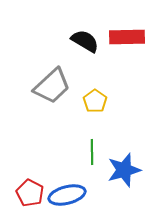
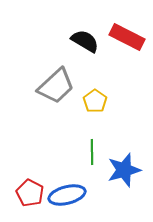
red rectangle: rotated 28 degrees clockwise
gray trapezoid: moved 4 px right
